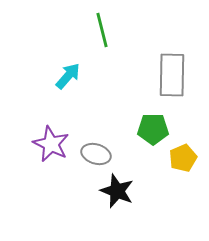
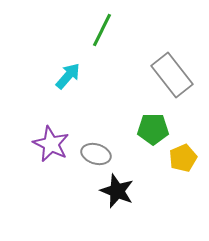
green line: rotated 40 degrees clockwise
gray rectangle: rotated 39 degrees counterclockwise
